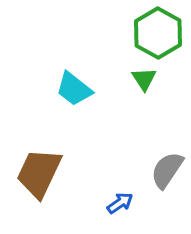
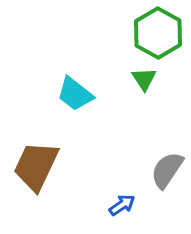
cyan trapezoid: moved 1 px right, 5 px down
brown trapezoid: moved 3 px left, 7 px up
blue arrow: moved 2 px right, 2 px down
